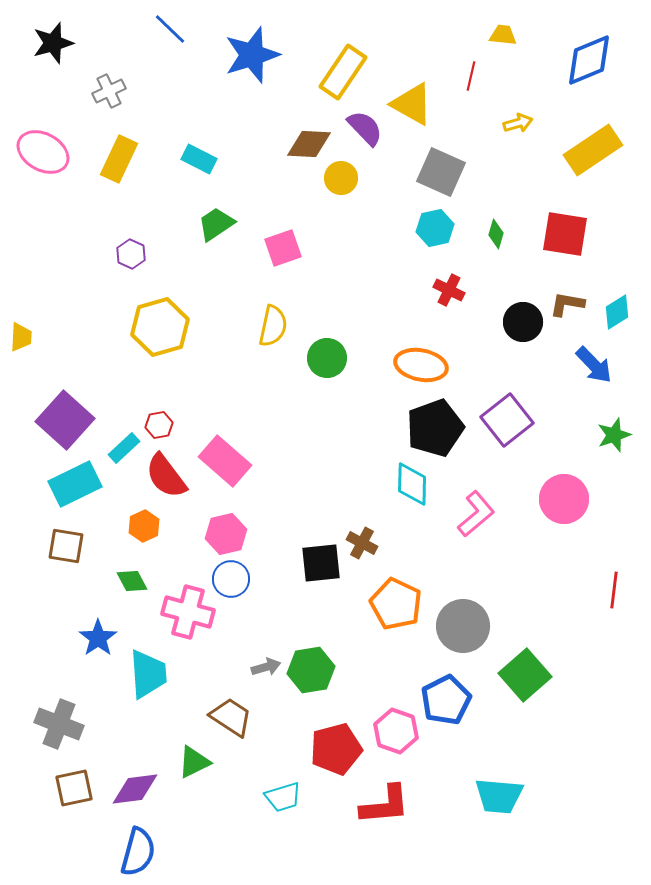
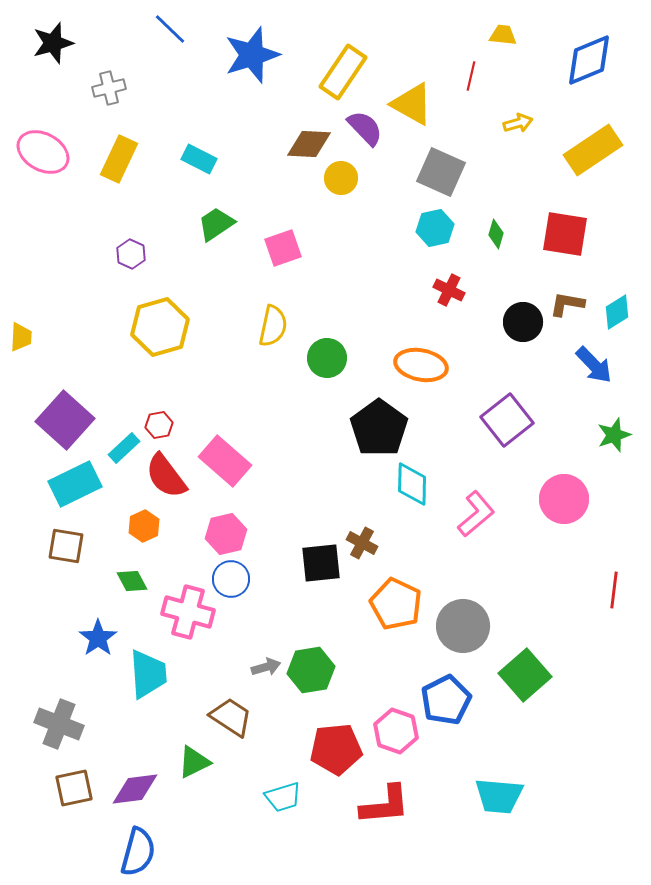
gray cross at (109, 91): moved 3 px up; rotated 12 degrees clockwise
black pentagon at (435, 428): moved 56 px left; rotated 16 degrees counterclockwise
red pentagon at (336, 749): rotated 9 degrees clockwise
